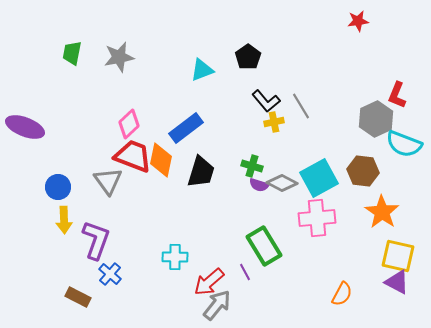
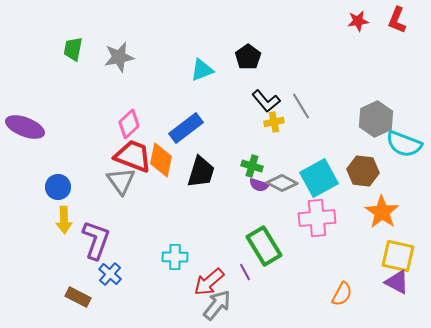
green trapezoid: moved 1 px right, 4 px up
red L-shape: moved 75 px up
gray triangle: moved 13 px right
